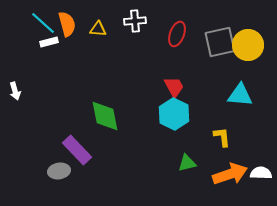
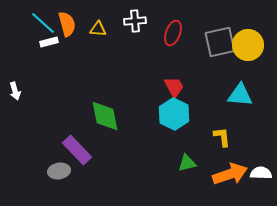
red ellipse: moved 4 px left, 1 px up
